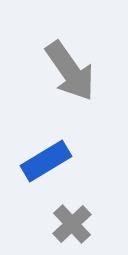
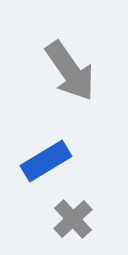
gray cross: moved 1 px right, 5 px up
